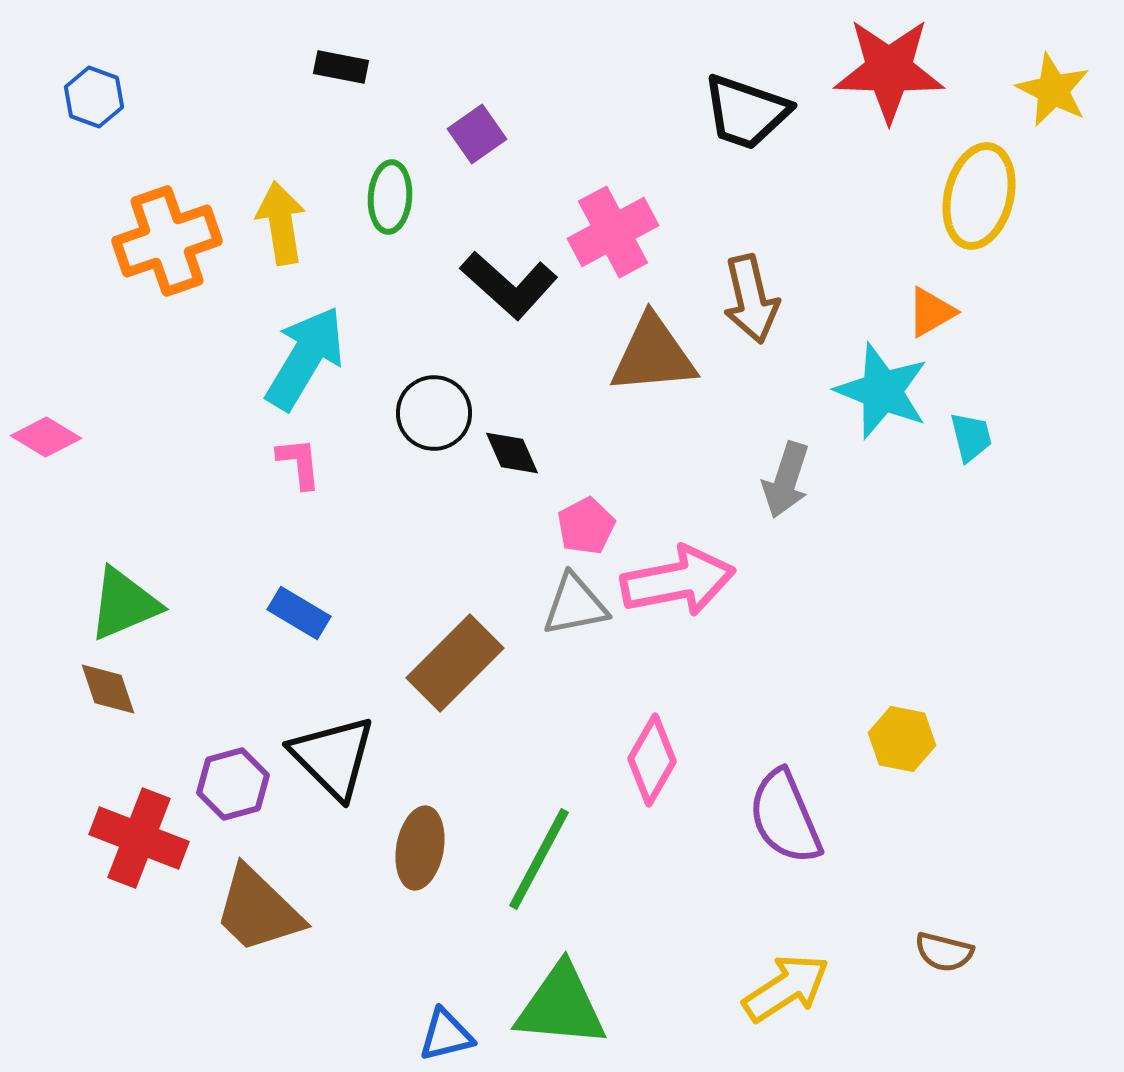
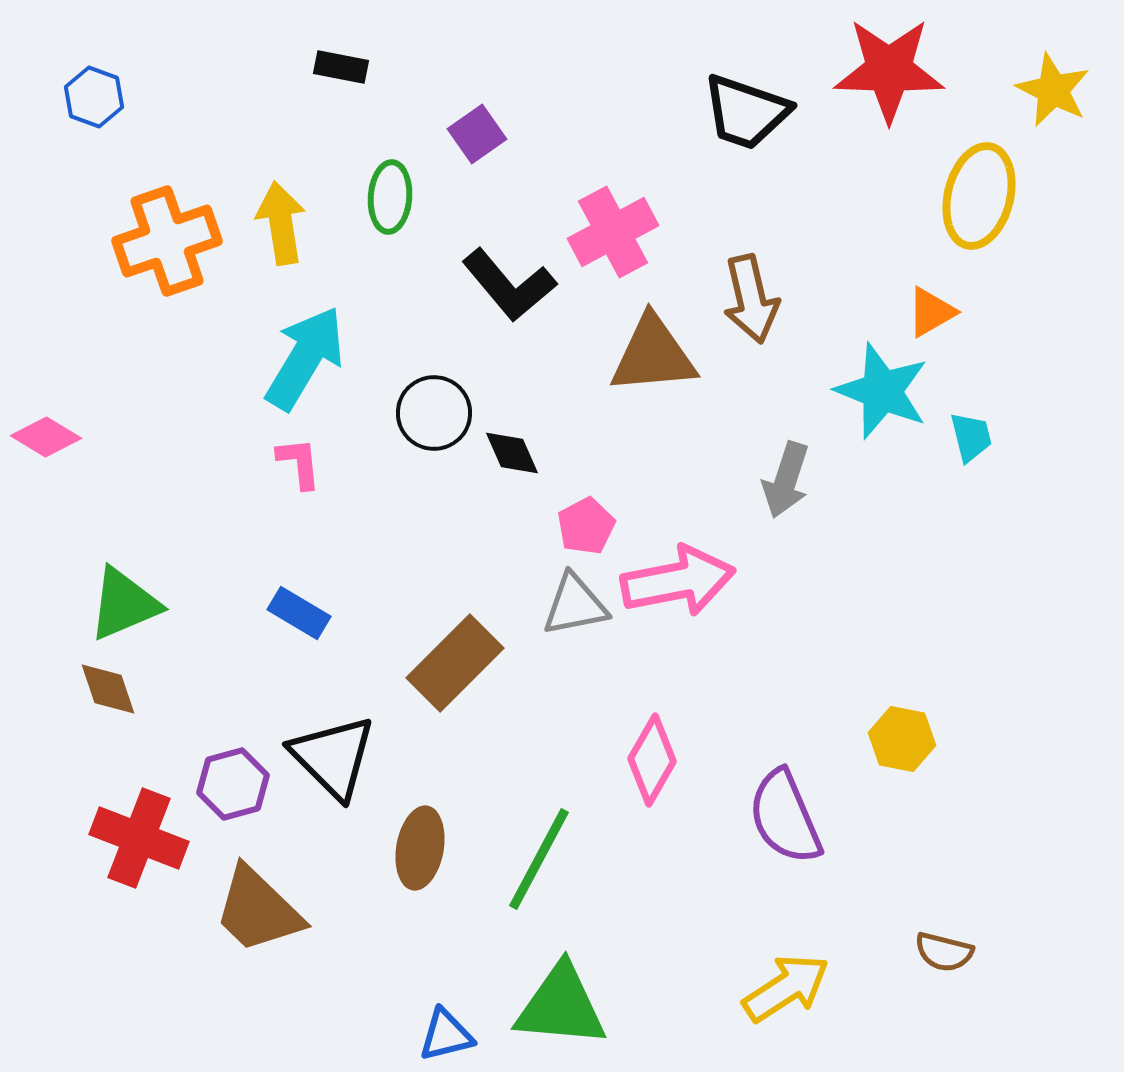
black L-shape at (509, 285): rotated 8 degrees clockwise
